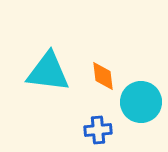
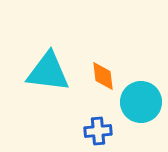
blue cross: moved 1 px down
